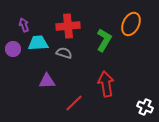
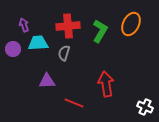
green L-shape: moved 4 px left, 9 px up
gray semicircle: rotated 91 degrees counterclockwise
red line: rotated 66 degrees clockwise
